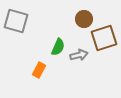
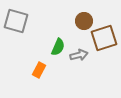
brown circle: moved 2 px down
